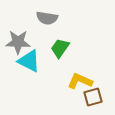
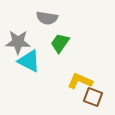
green trapezoid: moved 5 px up
brown square: rotated 36 degrees clockwise
